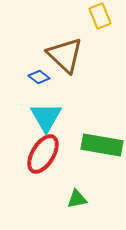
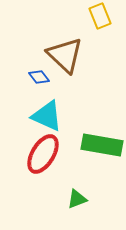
blue diamond: rotated 15 degrees clockwise
cyan triangle: moved 1 px right, 1 px up; rotated 36 degrees counterclockwise
green triangle: rotated 10 degrees counterclockwise
